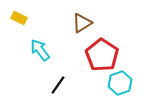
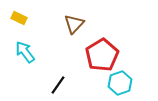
brown triangle: moved 8 px left, 1 px down; rotated 15 degrees counterclockwise
cyan arrow: moved 15 px left, 2 px down
red pentagon: rotated 8 degrees clockwise
